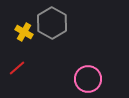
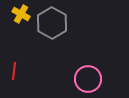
yellow cross: moved 3 px left, 18 px up
red line: moved 3 px left, 3 px down; rotated 42 degrees counterclockwise
